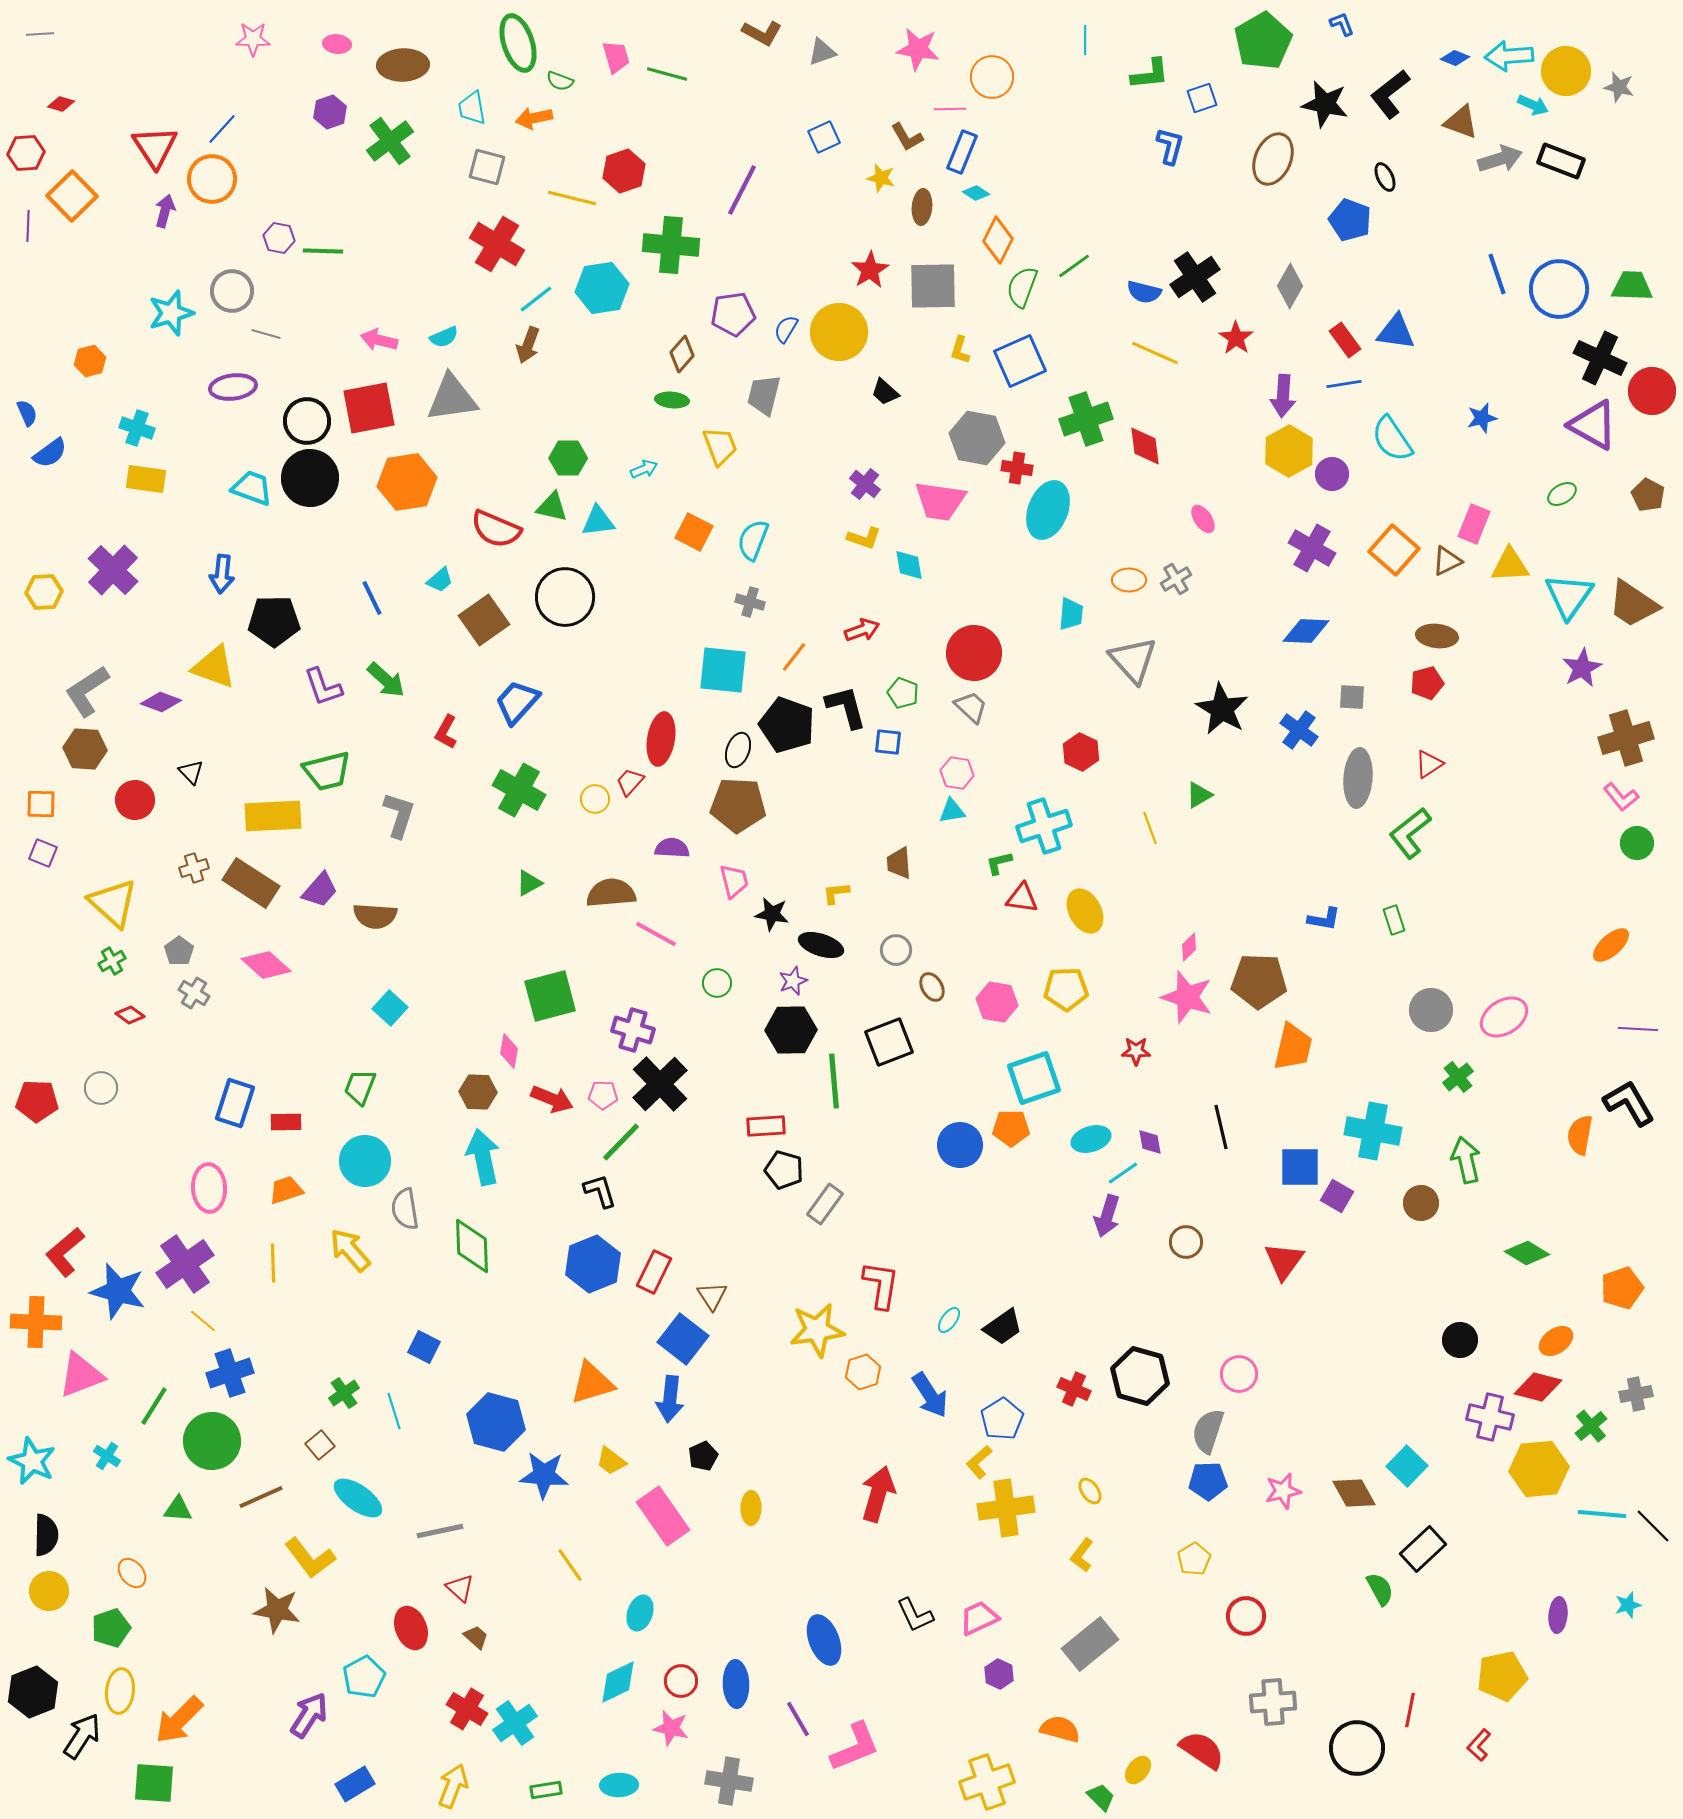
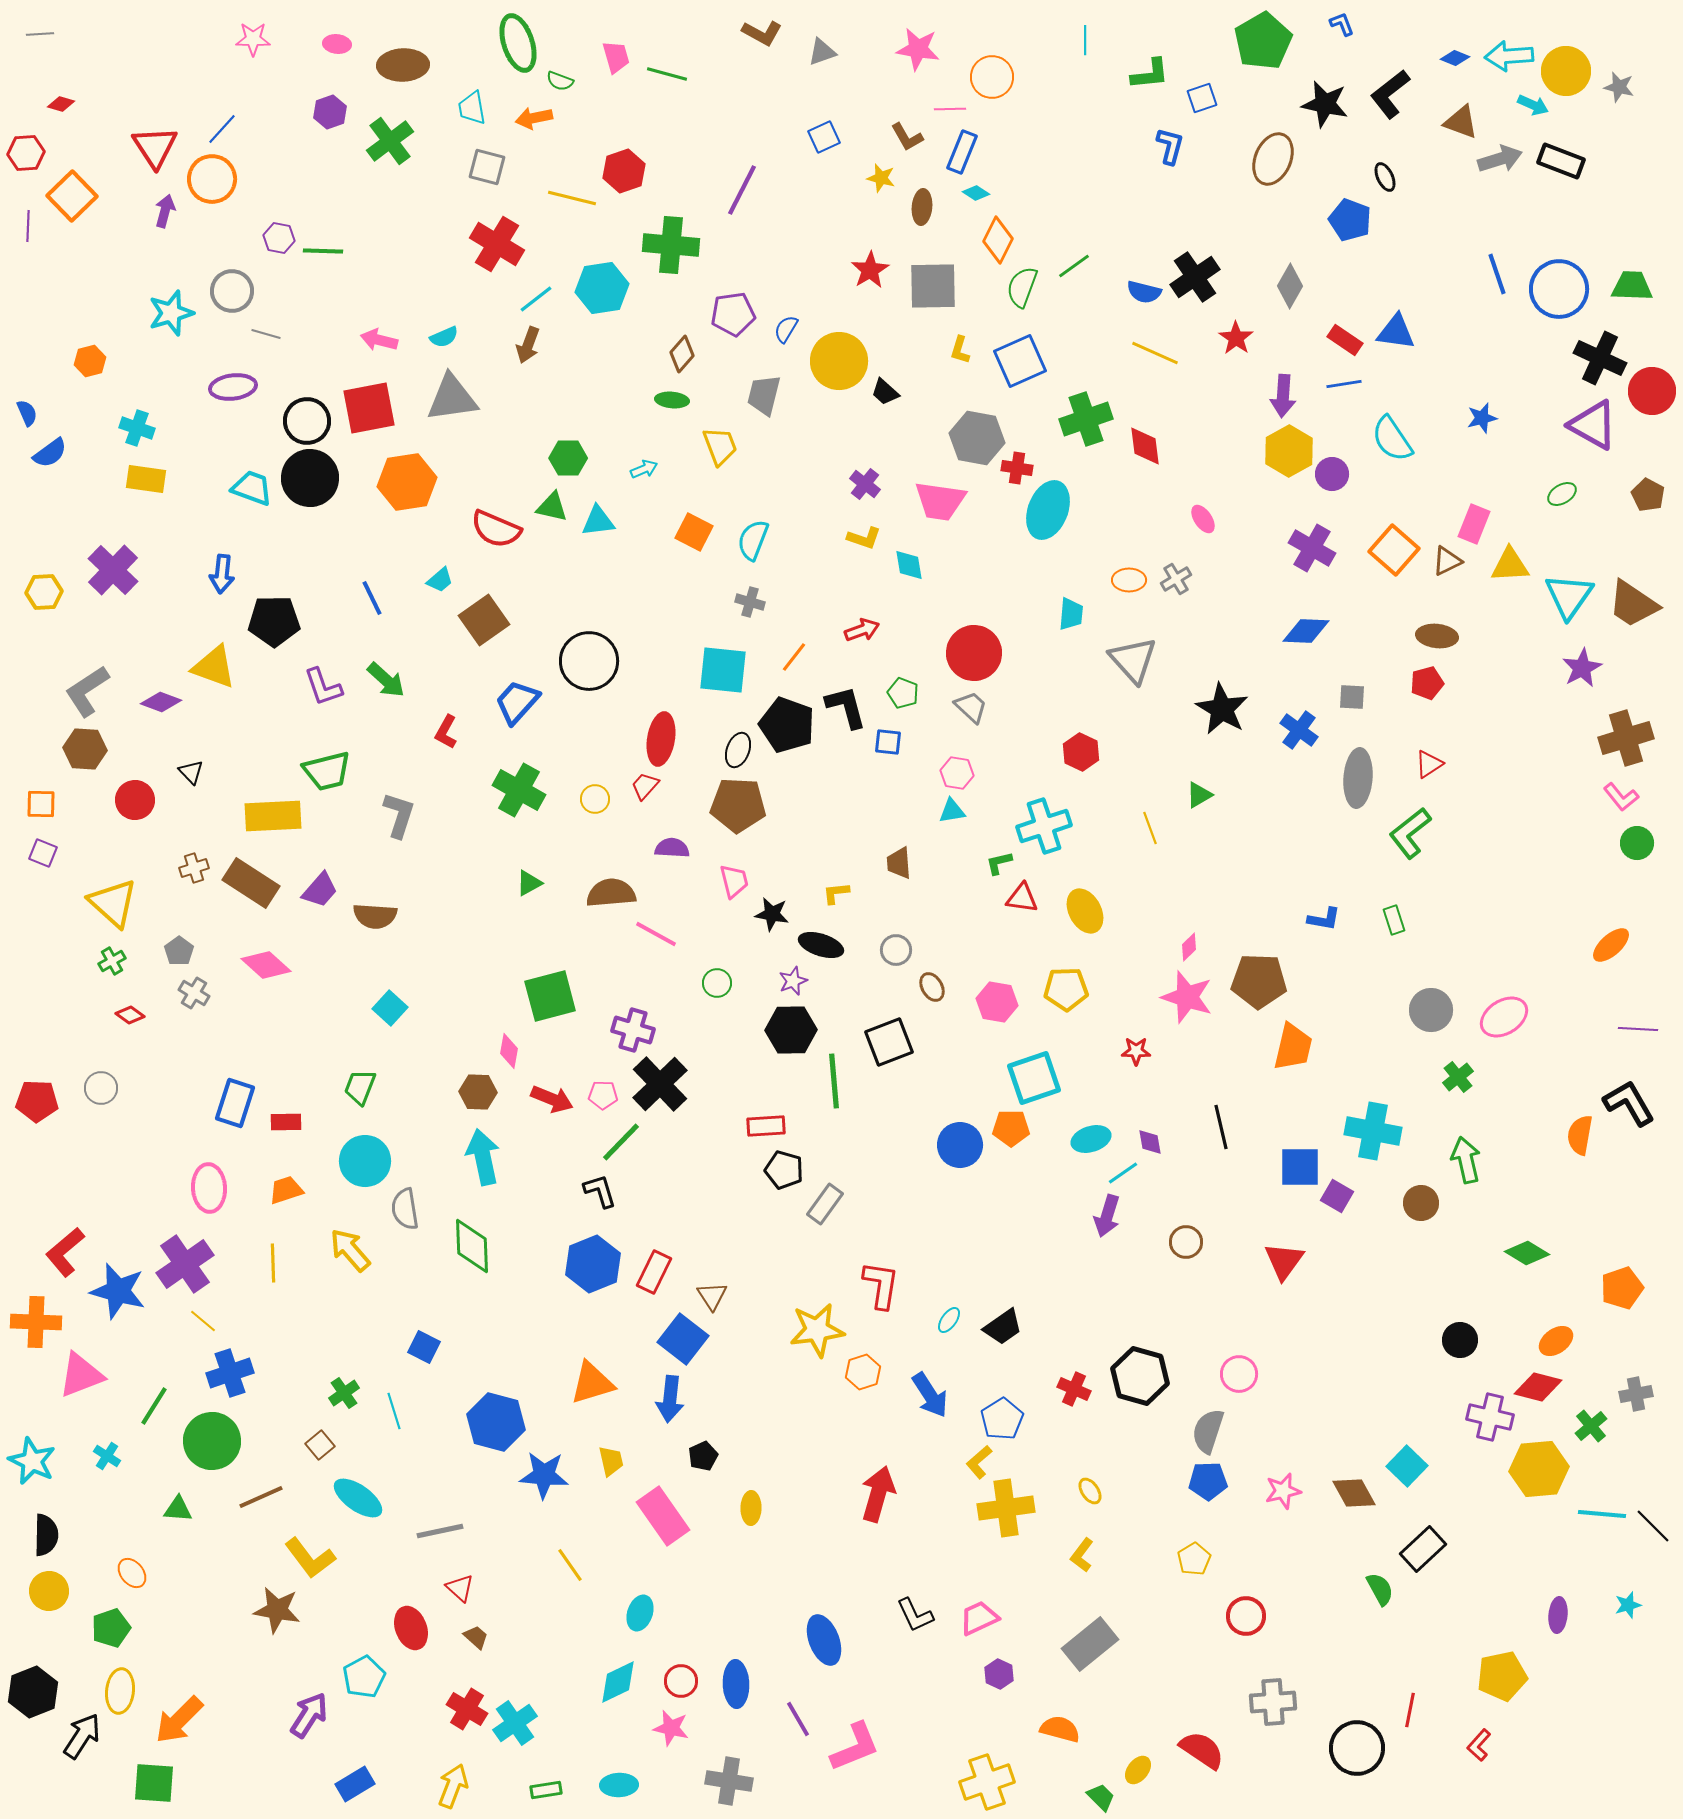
yellow circle at (839, 332): moved 29 px down
red rectangle at (1345, 340): rotated 20 degrees counterclockwise
black circle at (565, 597): moved 24 px right, 64 px down
red trapezoid at (630, 782): moved 15 px right, 4 px down
yellow trapezoid at (611, 1461): rotated 140 degrees counterclockwise
